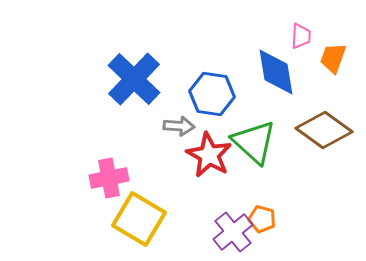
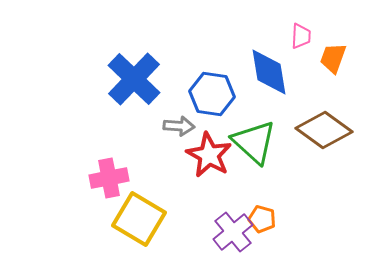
blue diamond: moved 7 px left
